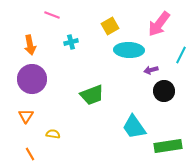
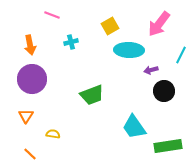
orange line: rotated 16 degrees counterclockwise
